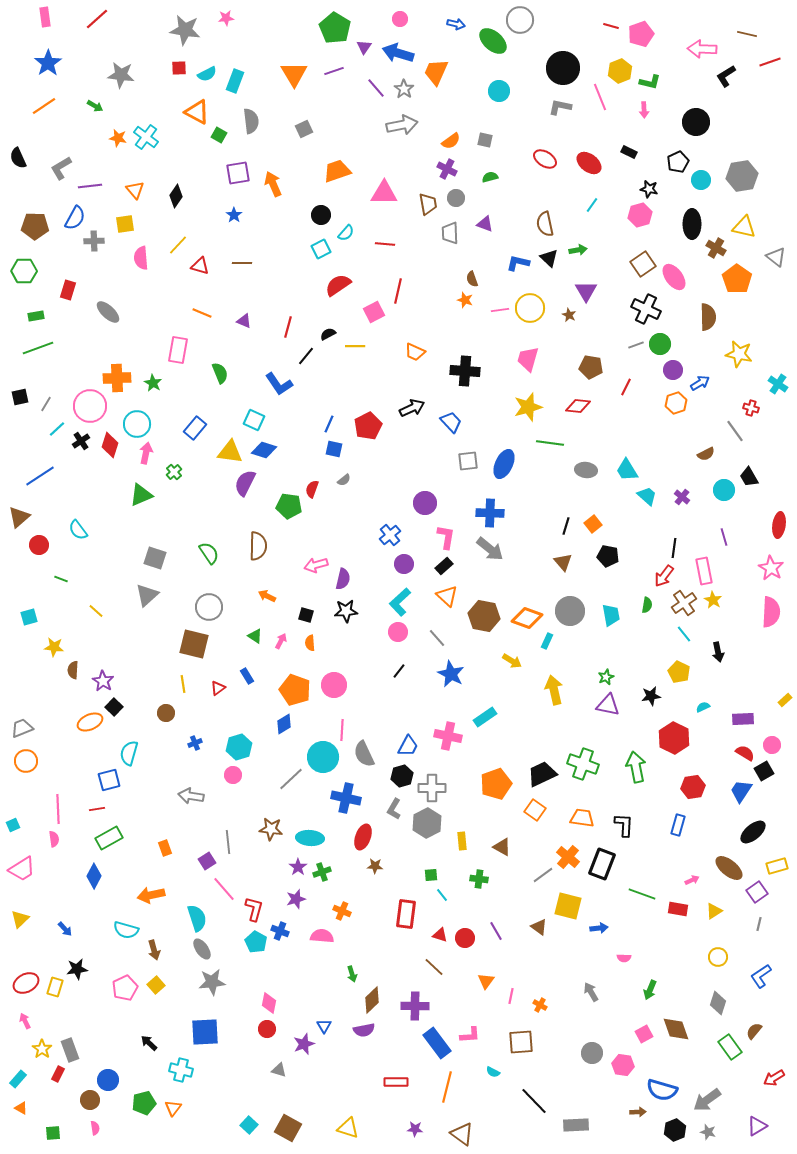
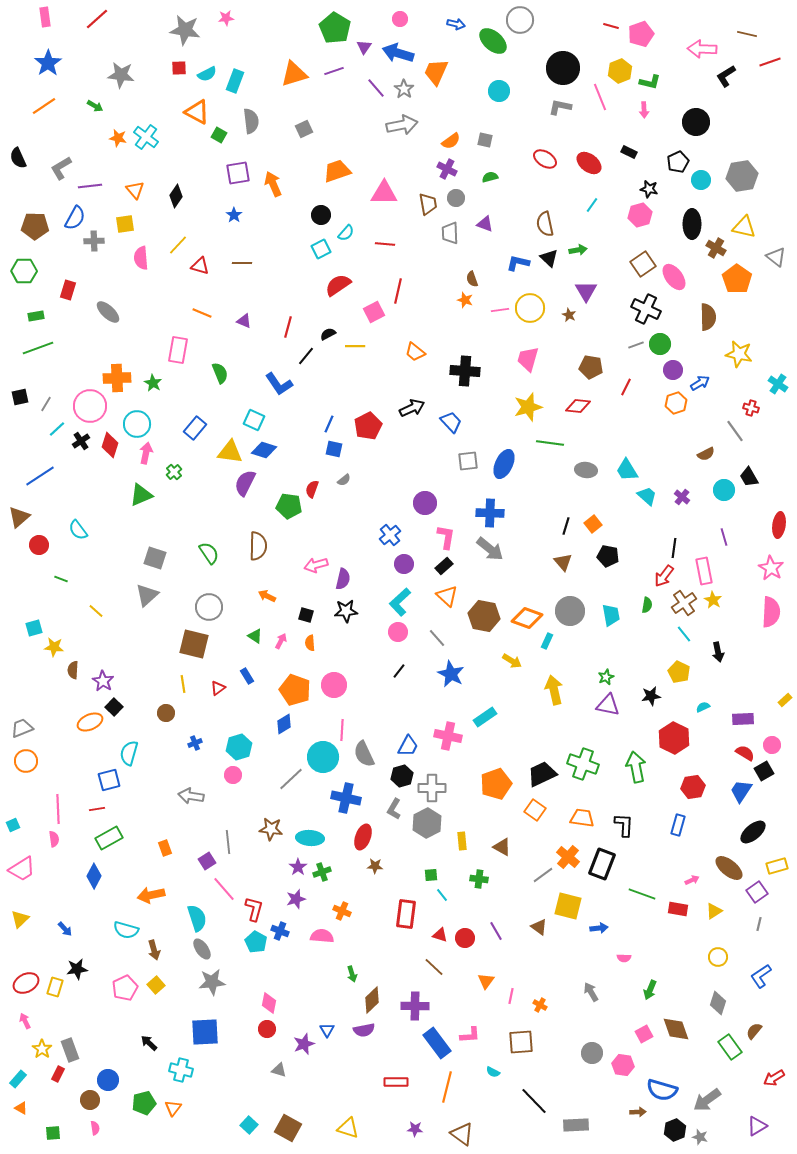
orange triangle at (294, 74): rotated 44 degrees clockwise
orange trapezoid at (415, 352): rotated 15 degrees clockwise
cyan square at (29, 617): moved 5 px right, 11 px down
blue triangle at (324, 1026): moved 3 px right, 4 px down
gray star at (708, 1132): moved 8 px left, 5 px down
